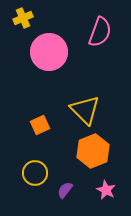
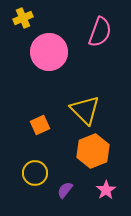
pink star: rotated 12 degrees clockwise
